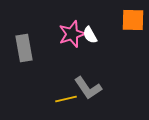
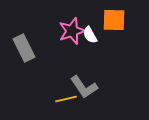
orange square: moved 19 px left
pink star: moved 3 px up
gray rectangle: rotated 16 degrees counterclockwise
gray L-shape: moved 4 px left, 1 px up
